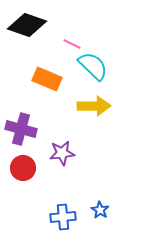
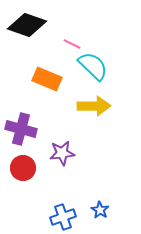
blue cross: rotated 15 degrees counterclockwise
